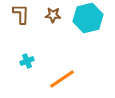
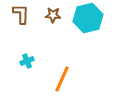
orange line: rotated 32 degrees counterclockwise
